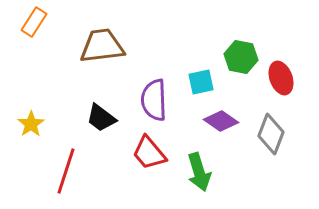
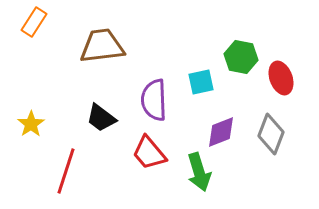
purple diamond: moved 11 px down; rotated 56 degrees counterclockwise
